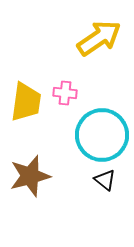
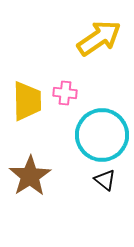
yellow trapezoid: moved 1 px right, 1 px up; rotated 9 degrees counterclockwise
brown star: rotated 18 degrees counterclockwise
